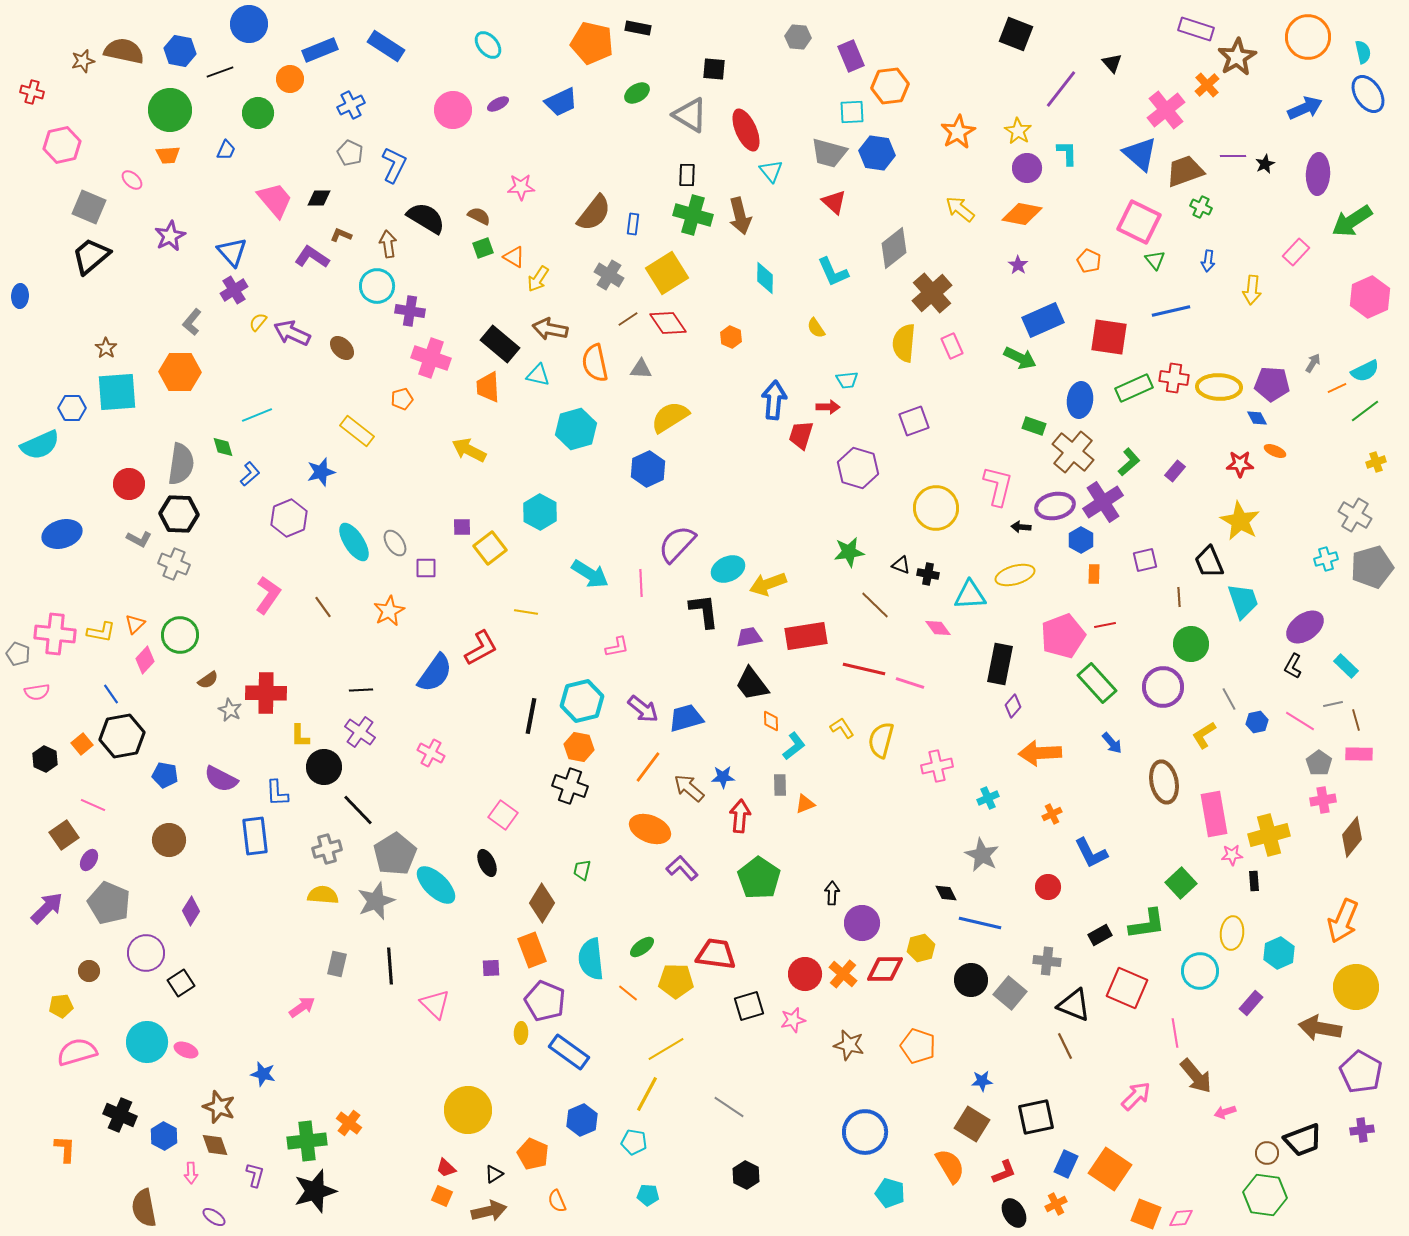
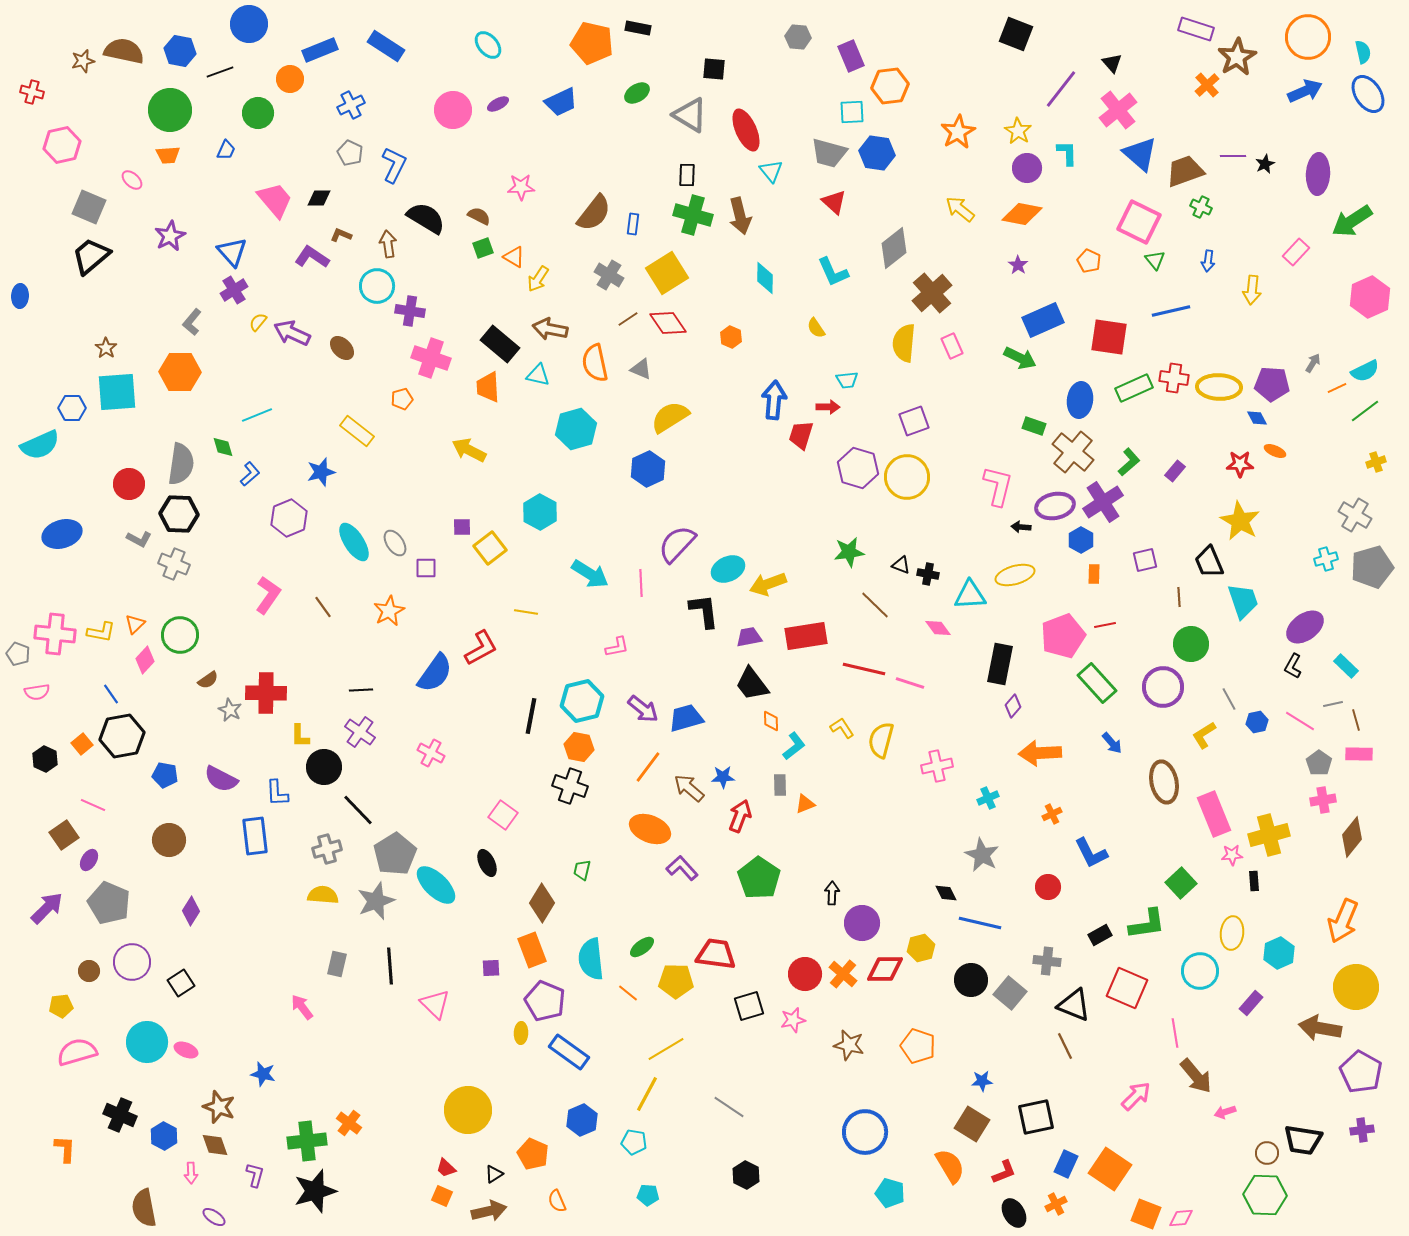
blue arrow at (1305, 108): moved 17 px up
pink cross at (1166, 110): moved 48 px left
gray triangle at (641, 369): rotated 20 degrees clockwise
yellow circle at (936, 508): moved 29 px left, 31 px up
pink rectangle at (1214, 814): rotated 12 degrees counterclockwise
red arrow at (740, 816): rotated 16 degrees clockwise
purple circle at (146, 953): moved 14 px left, 9 px down
pink arrow at (302, 1007): rotated 92 degrees counterclockwise
black trapezoid at (1303, 1140): rotated 30 degrees clockwise
green hexagon at (1265, 1195): rotated 6 degrees counterclockwise
